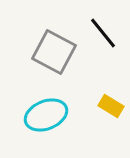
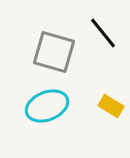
gray square: rotated 12 degrees counterclockwise
cyan ellipse: moved 1 px right, 9 px up
